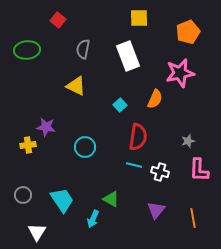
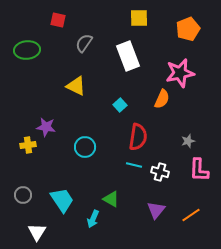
red square: rotated 28 degrees counterclockwise
orange pentagon: moved 3 px up
gray semicircle: moved 1 px right, 6 px up; rotated 24 degrees clockwise
orange semicircle: moved 7 px right
orange line: moved 2 px left, 3 px up; rotated 66 degrees clockwise
